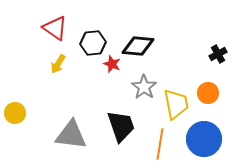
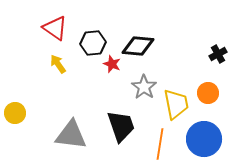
yellow arrow: rotated 114 degrees clockwise
